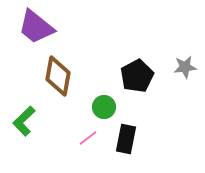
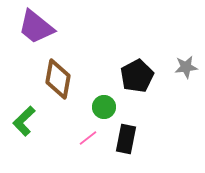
gray star: moved 1 px right
brown diamond: moved 3 px down
